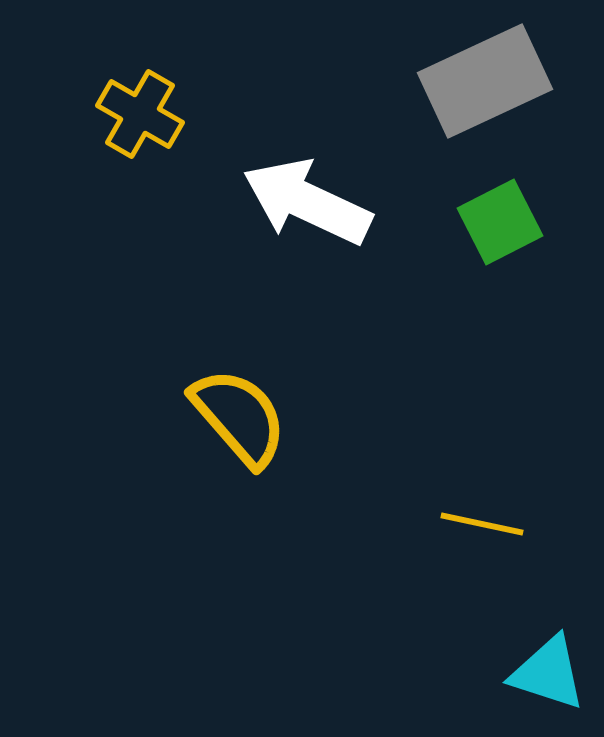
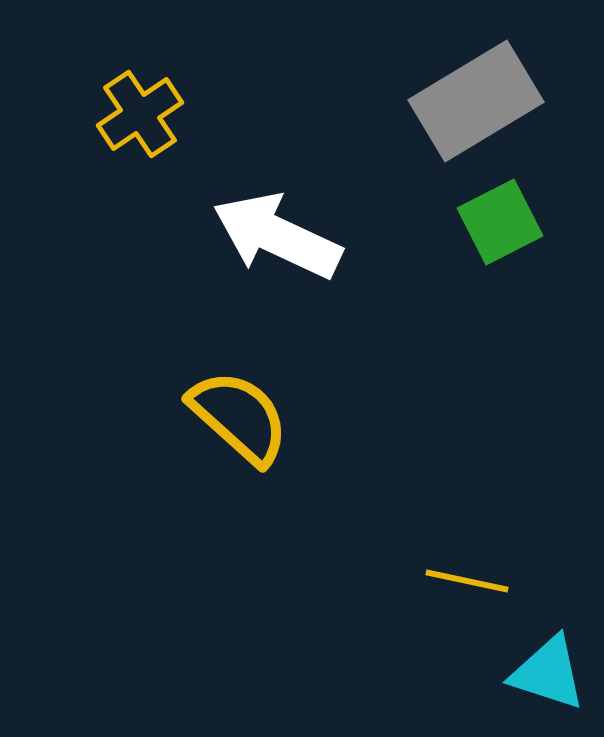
gray rectangle: moved 9 px left, 20 px down; rotated 6 degrees counterclockwise
yellow cross: rotated 26 degrees clockwise
white arrow: moved 30 px left, 34 px down
yellow semicircle: rotated 7 degrees counterclockwise
yellow line: moved 15 px left, 57 px down
